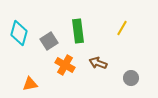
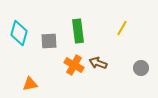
gray square: rotated 30 degrees clockwise
orange cross: moved 9 px right
gray circle: moved 10 px right, 10 px up
